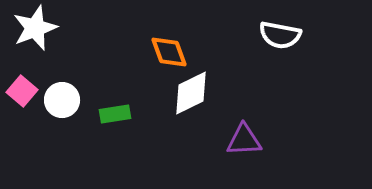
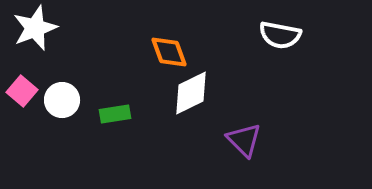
purple triangle: rotated 48 degrees clockwise
